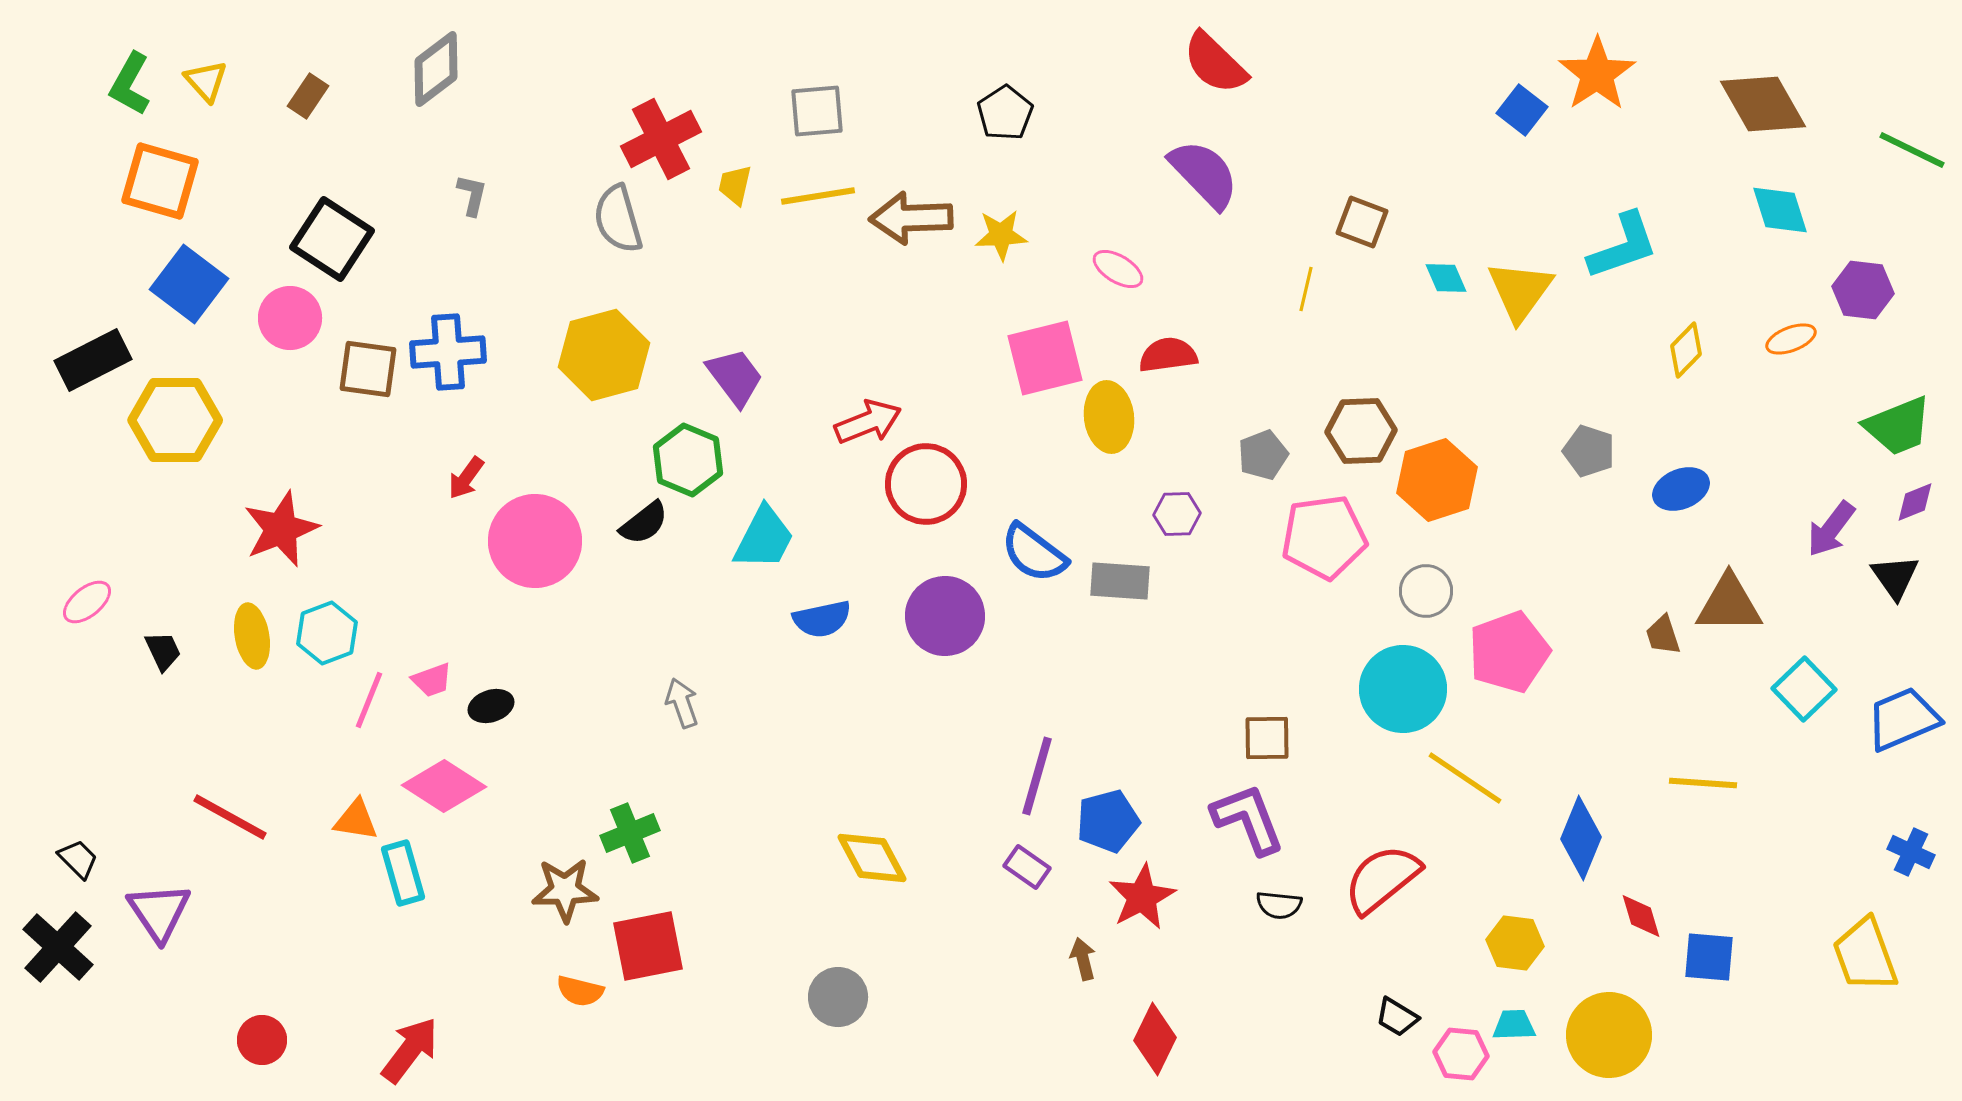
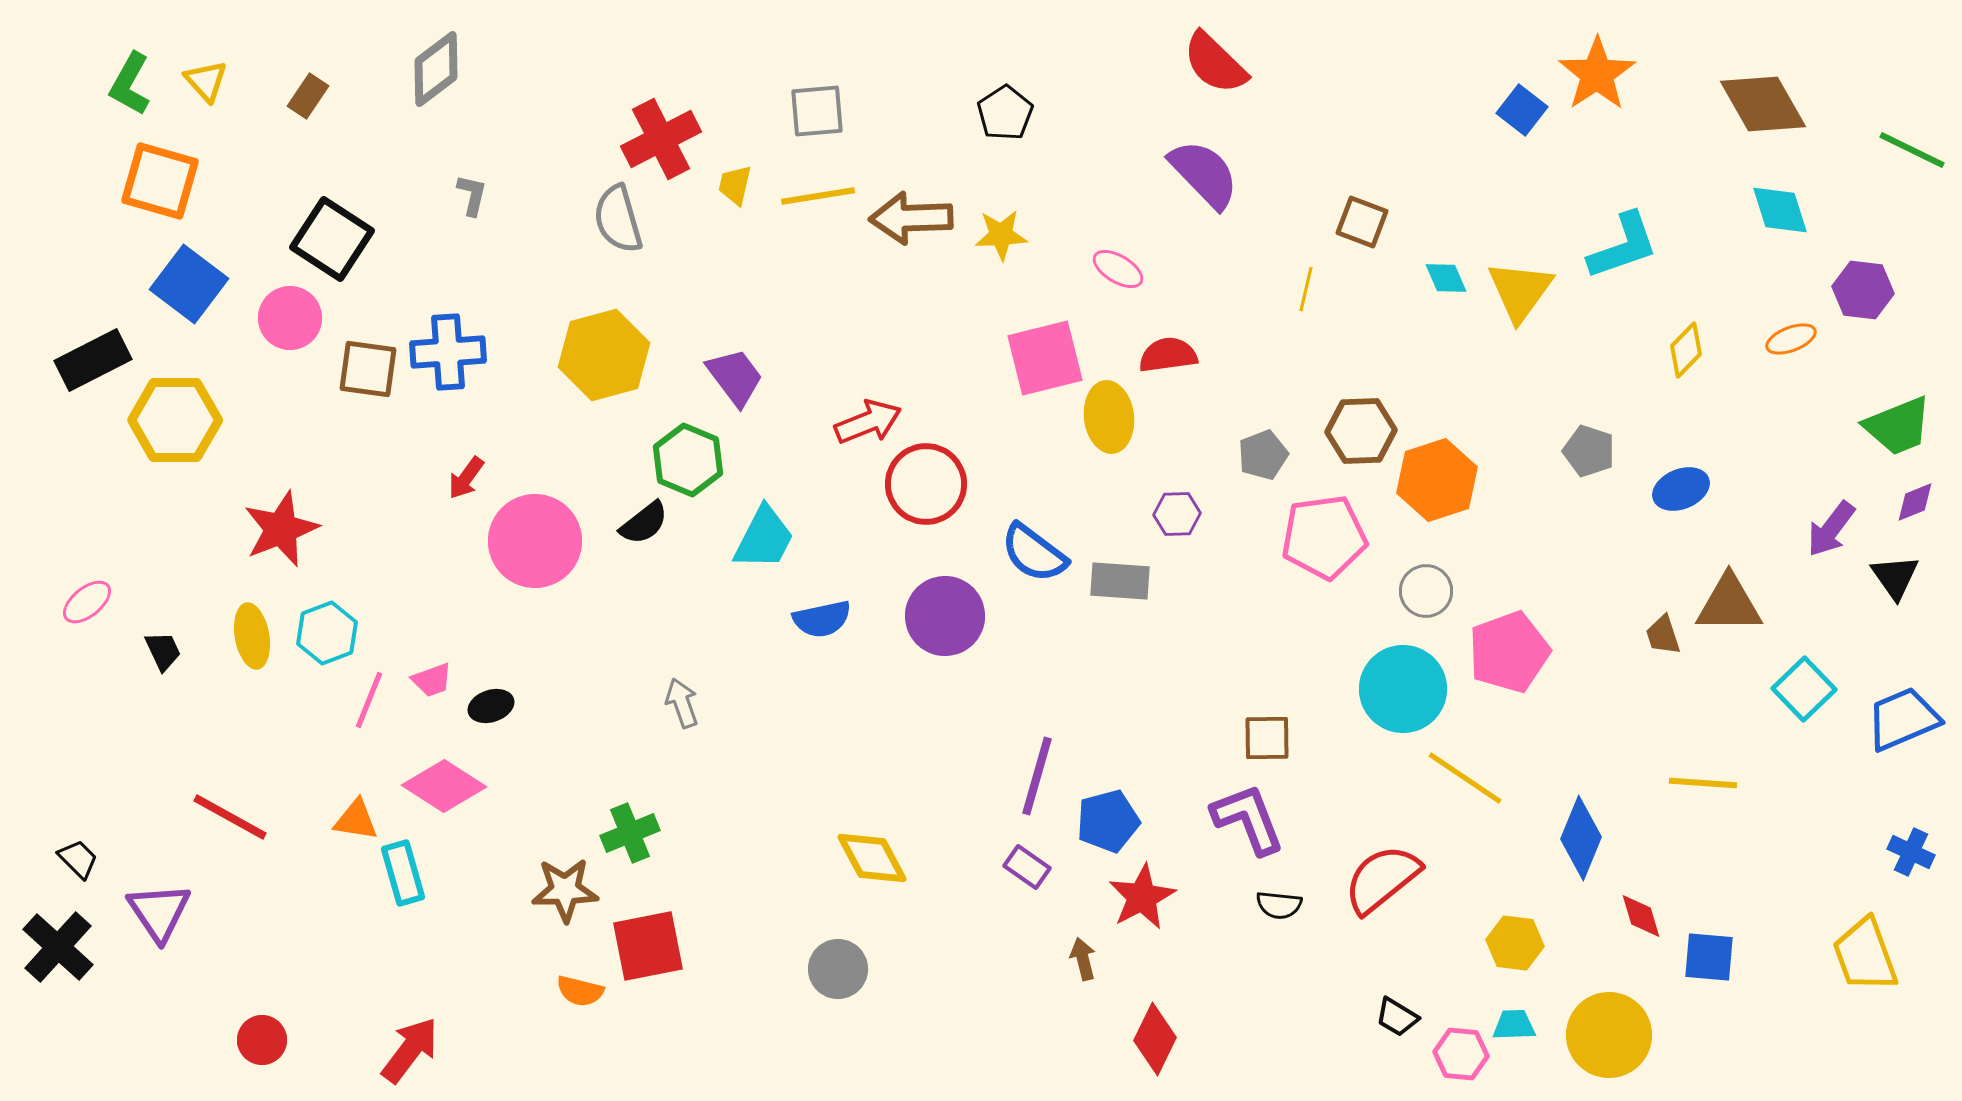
gray circle at (838, 997): moved 28 px up
